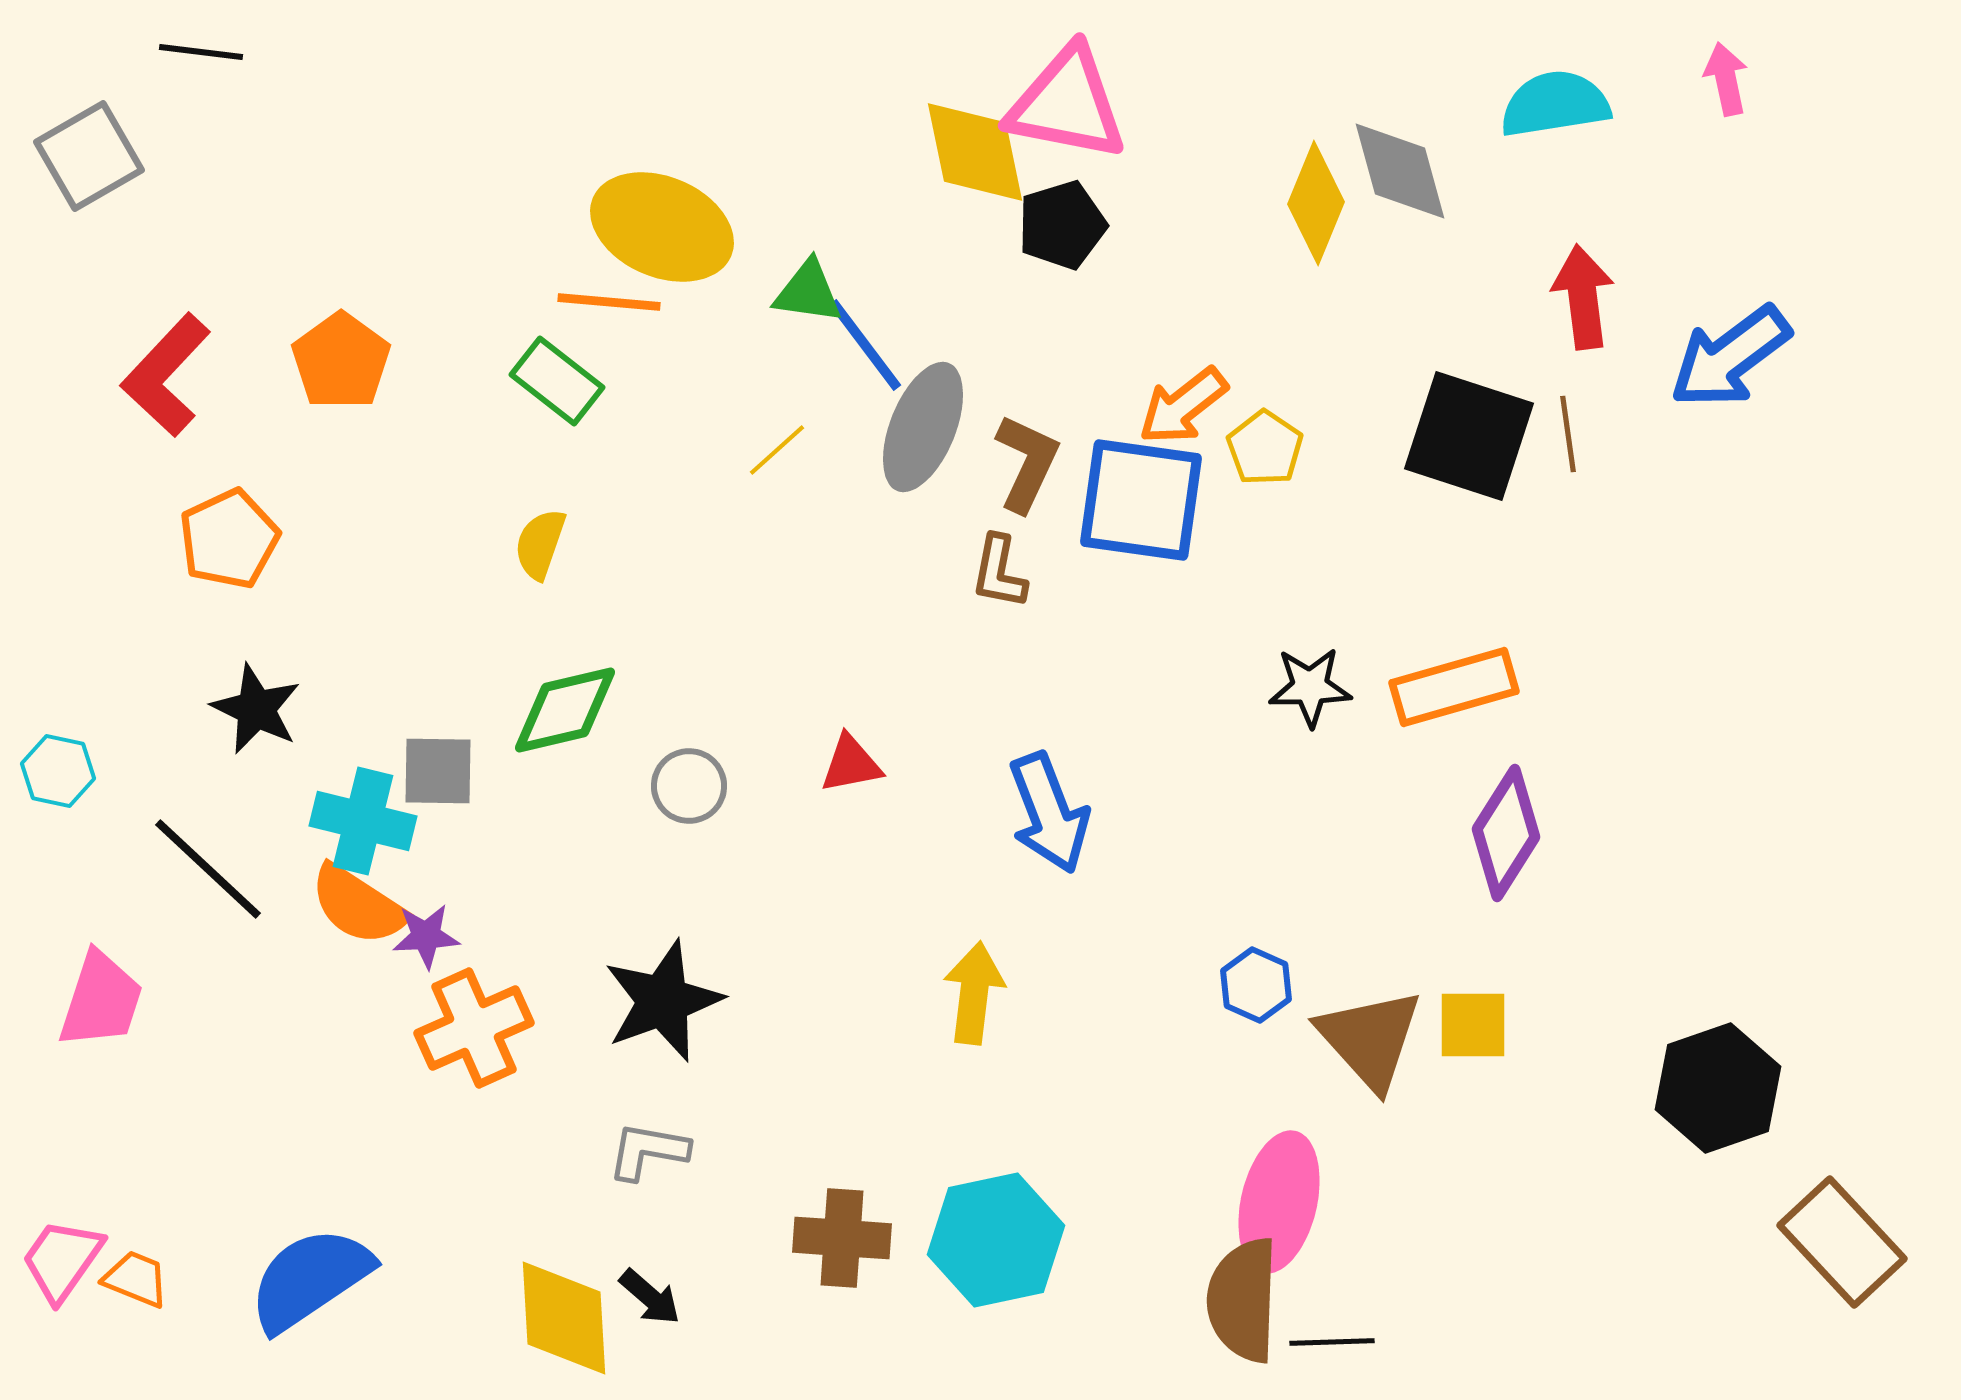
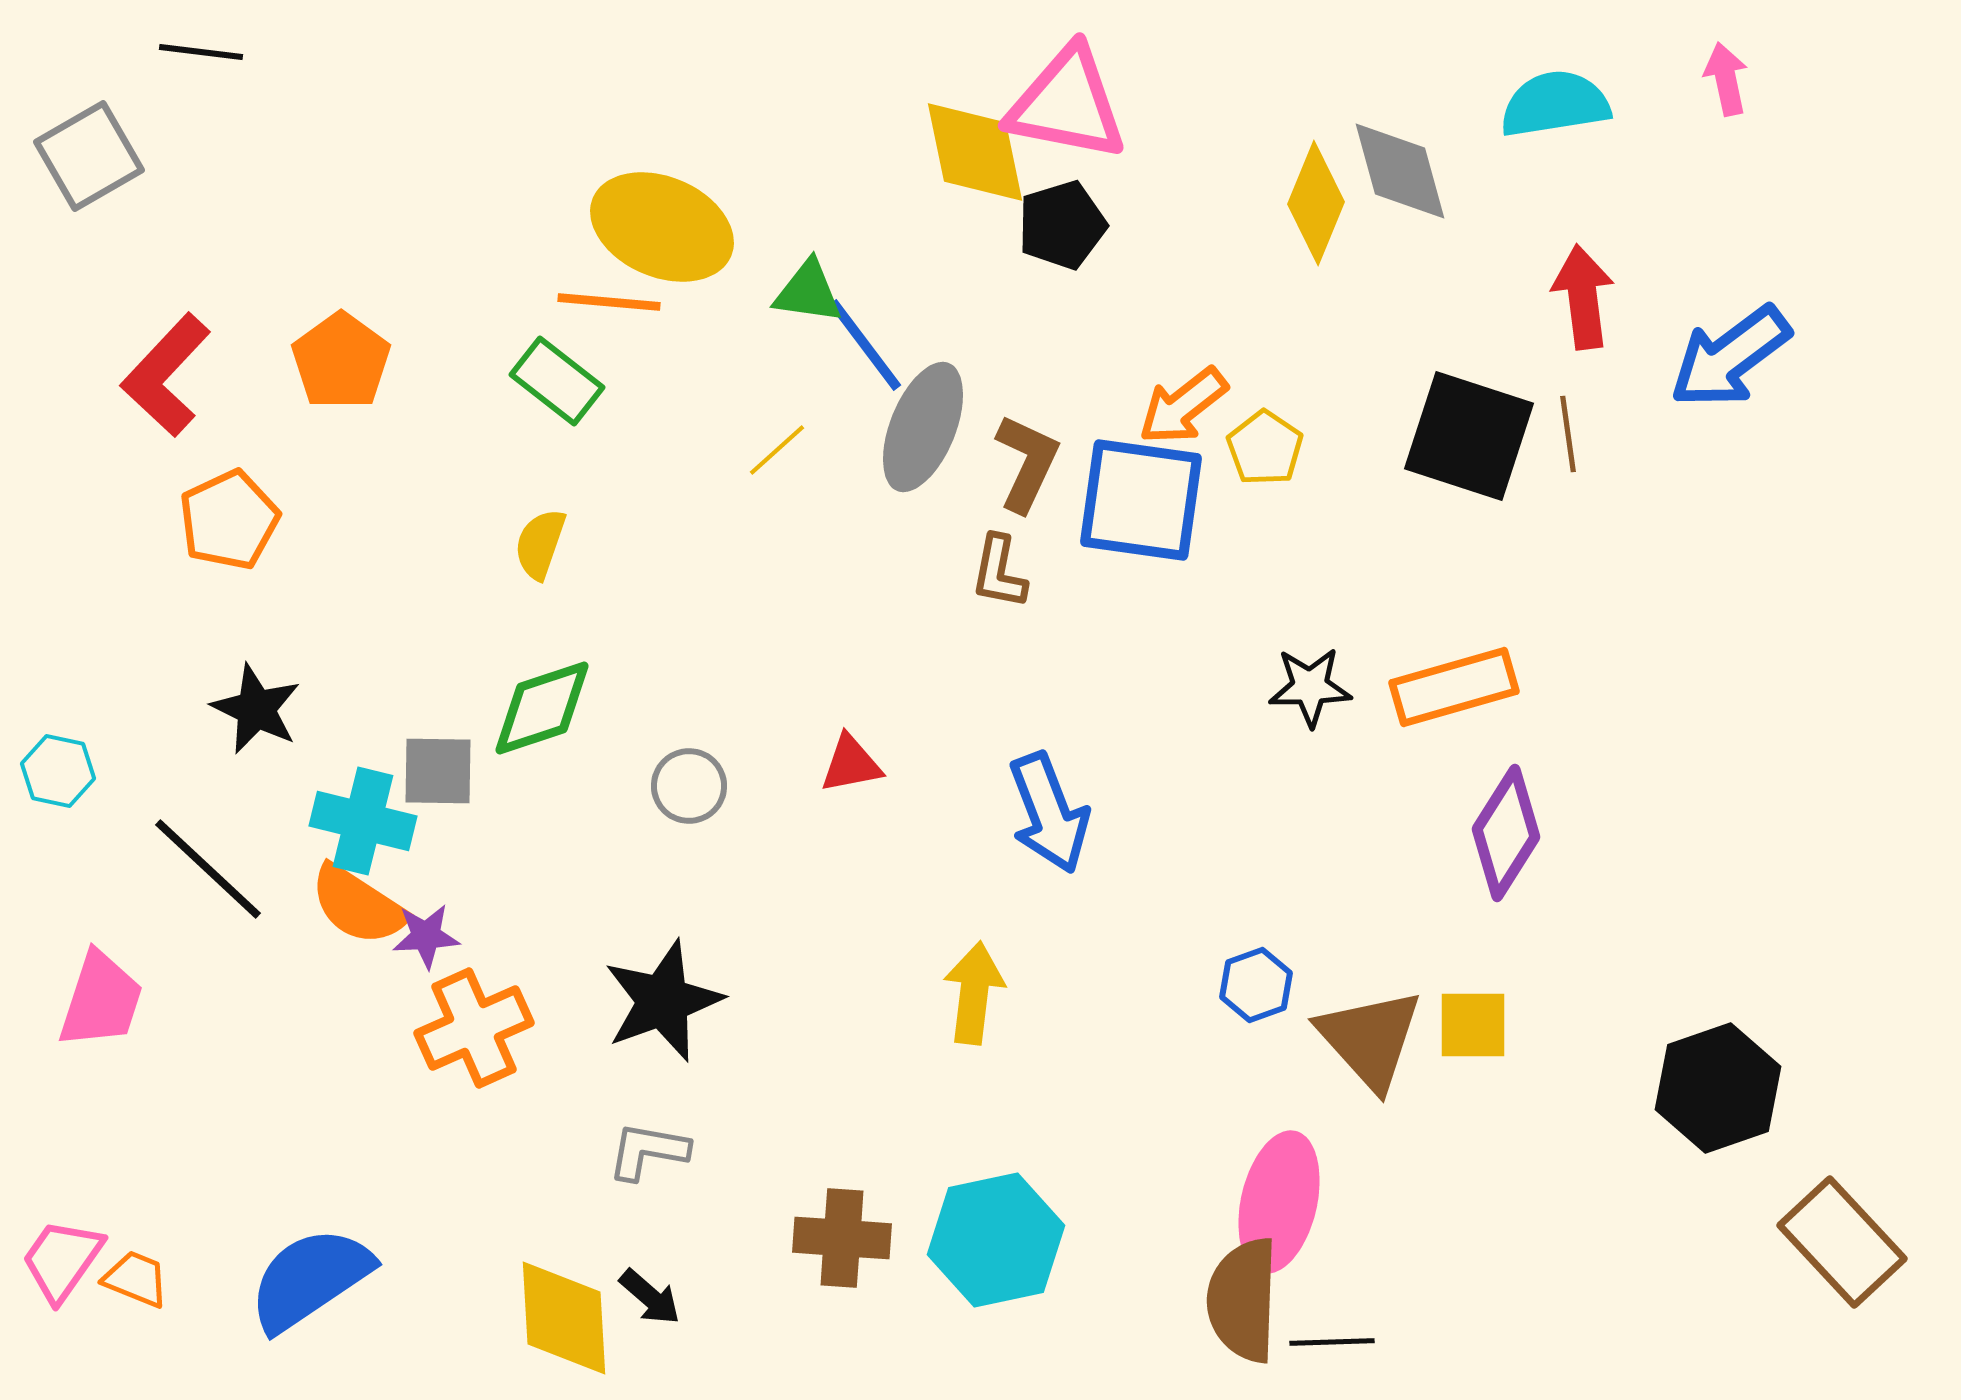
orange pentagon at (229, 539): moved 19 px up
green diamond at (565, 710): moved 23 px left, 2 px up; rotated 5 degrees counterclockwise
blue hexagon at (1256, 985): rotated 16 degrees clockwise
